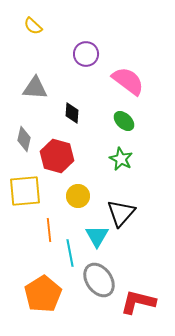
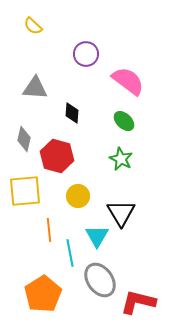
black triangle: rotated 12 degrees counterclockwise
gray ellipse: moved 1 px right
